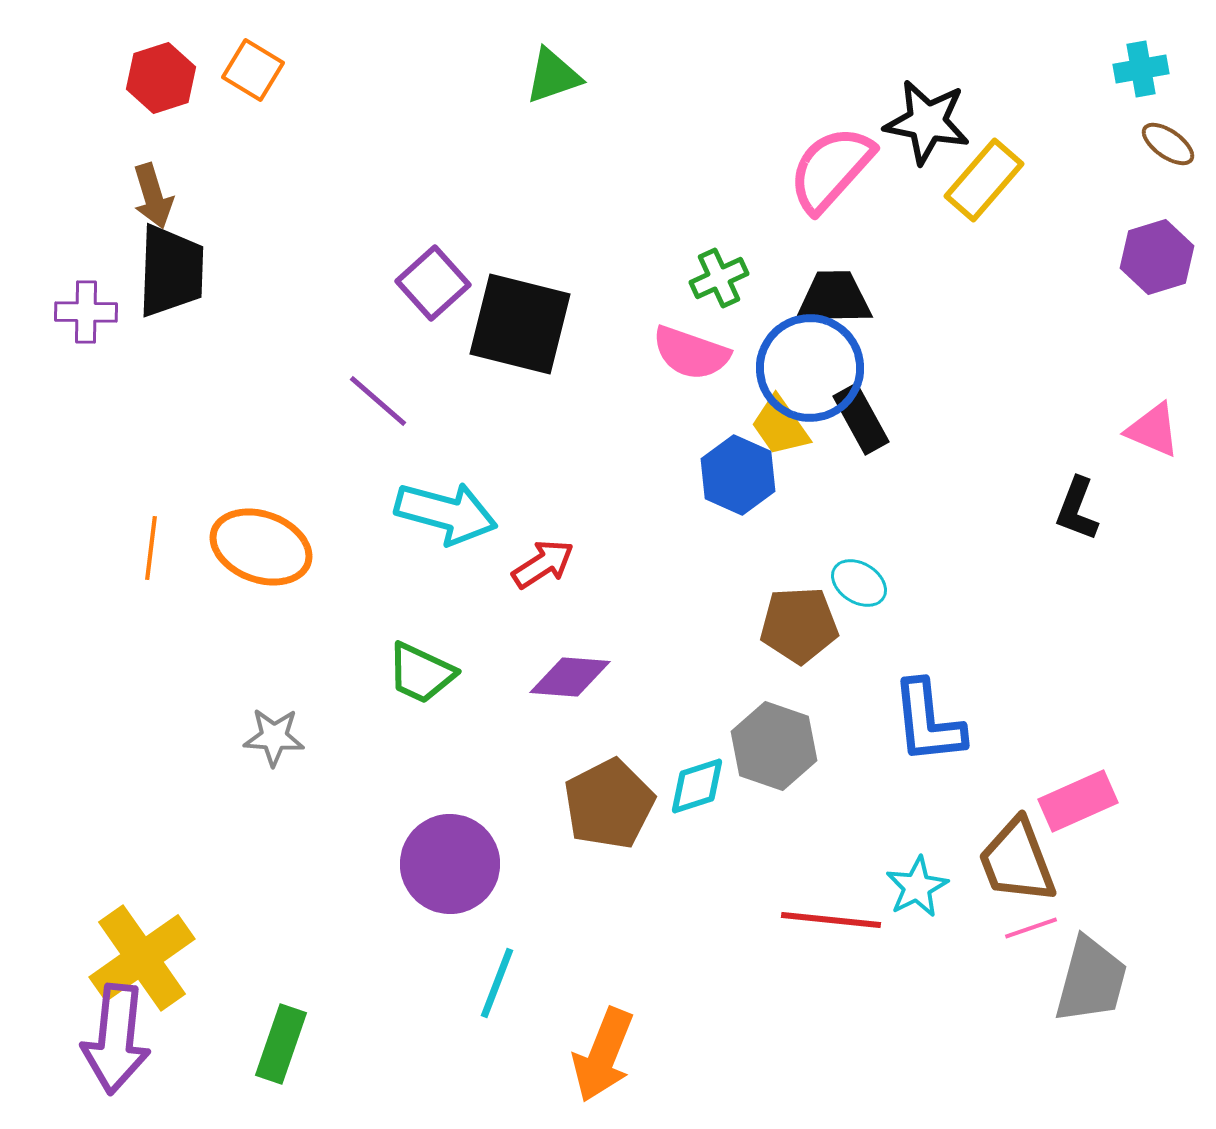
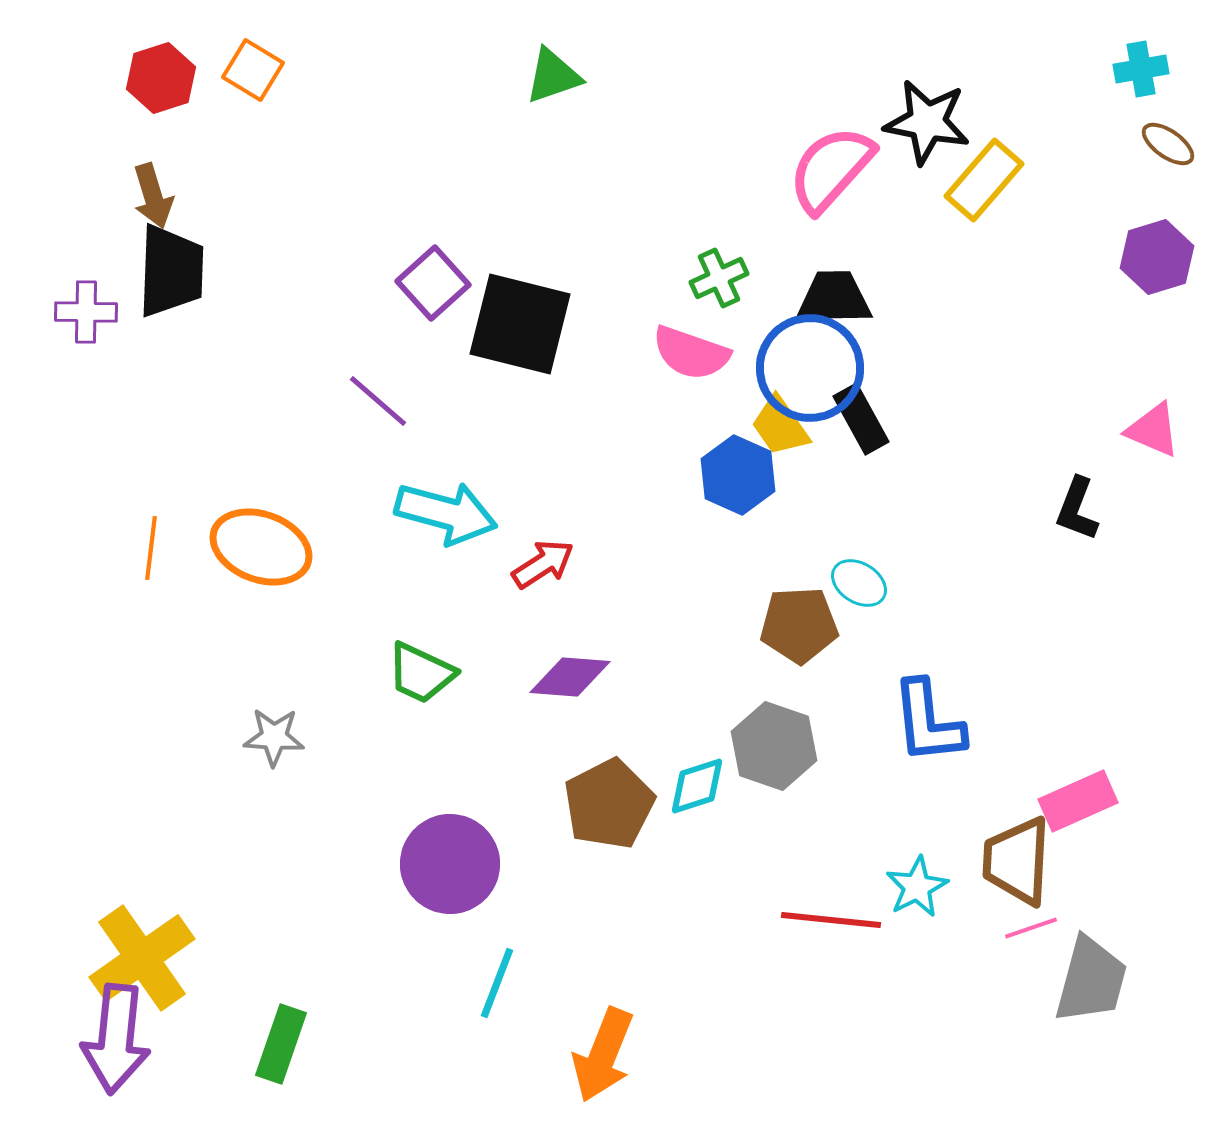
brown trapezoid at (1017, 861): rotated 24 degrees clockwise
